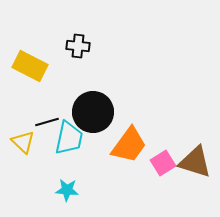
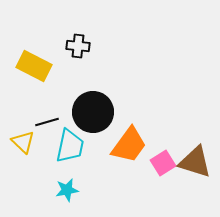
yellow rectangle: moved 4 px right
cyan trapezoid: moved 1 px right, 8 px down
cyan star: rotated 15 degrees counterclockwise
